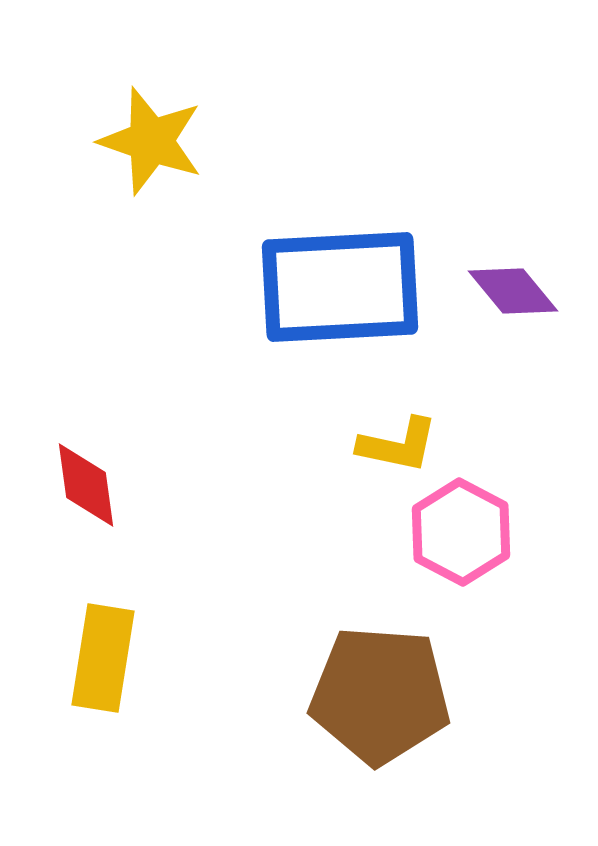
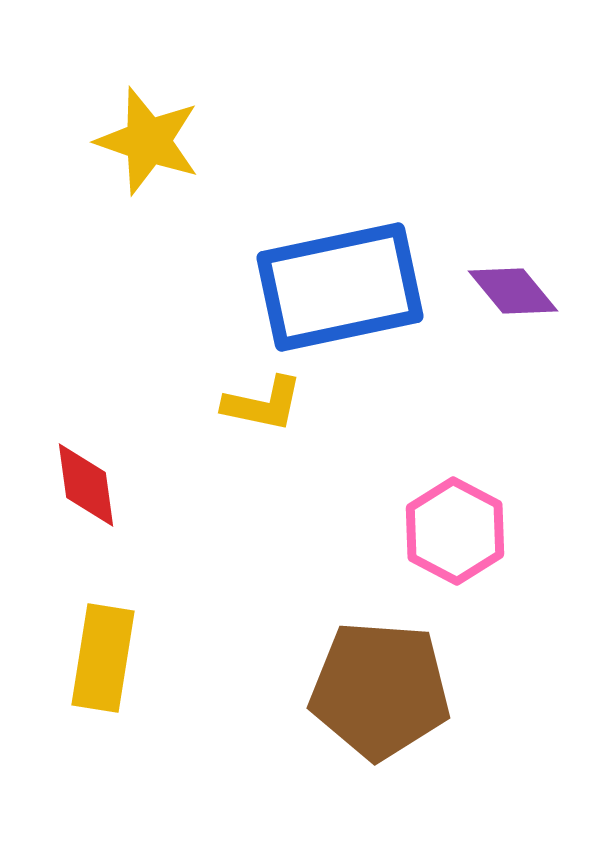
yellow star: moved 3 px left
blue rectangle: rotated 9 degrees counterclockwise
yellow L-shape: moved 135 px left, 41 px up
pink hexagon: moved 6 px left, 1 px up
brown pentagon: moved 5 px up
